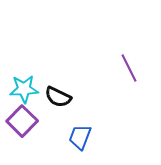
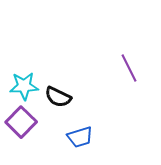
cyan star: moved 3 px up
purple square: moved 1 px left, 1 px down
blue trapezoid: rotated 128 degrees counterclockwise
